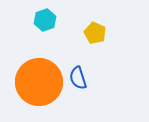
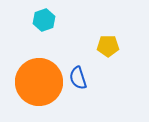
cyan hexagon: moved 1 px left
yellow pentagon: moved 13 px right, 13 px down; rotated 25 degrees counterclockwise
